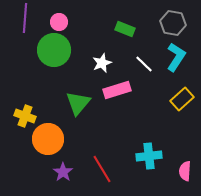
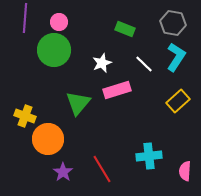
yellow rectangle: moved 4 px left, 2 px down
